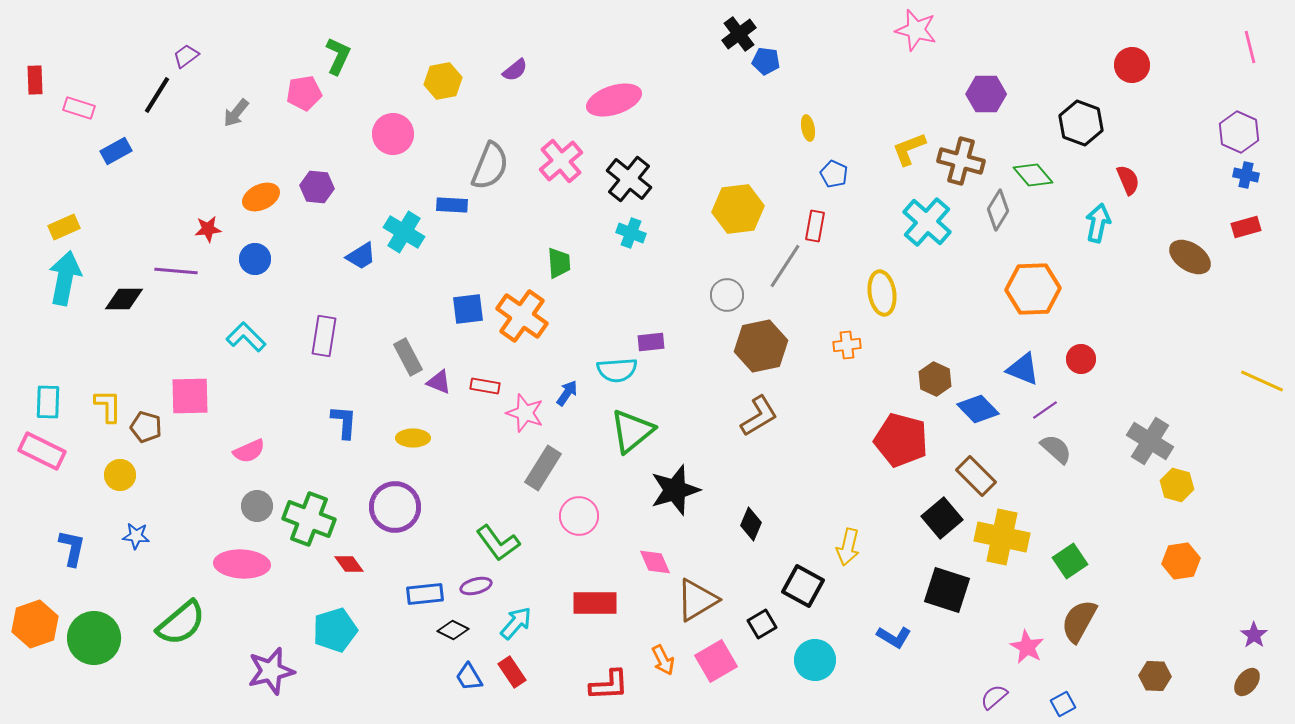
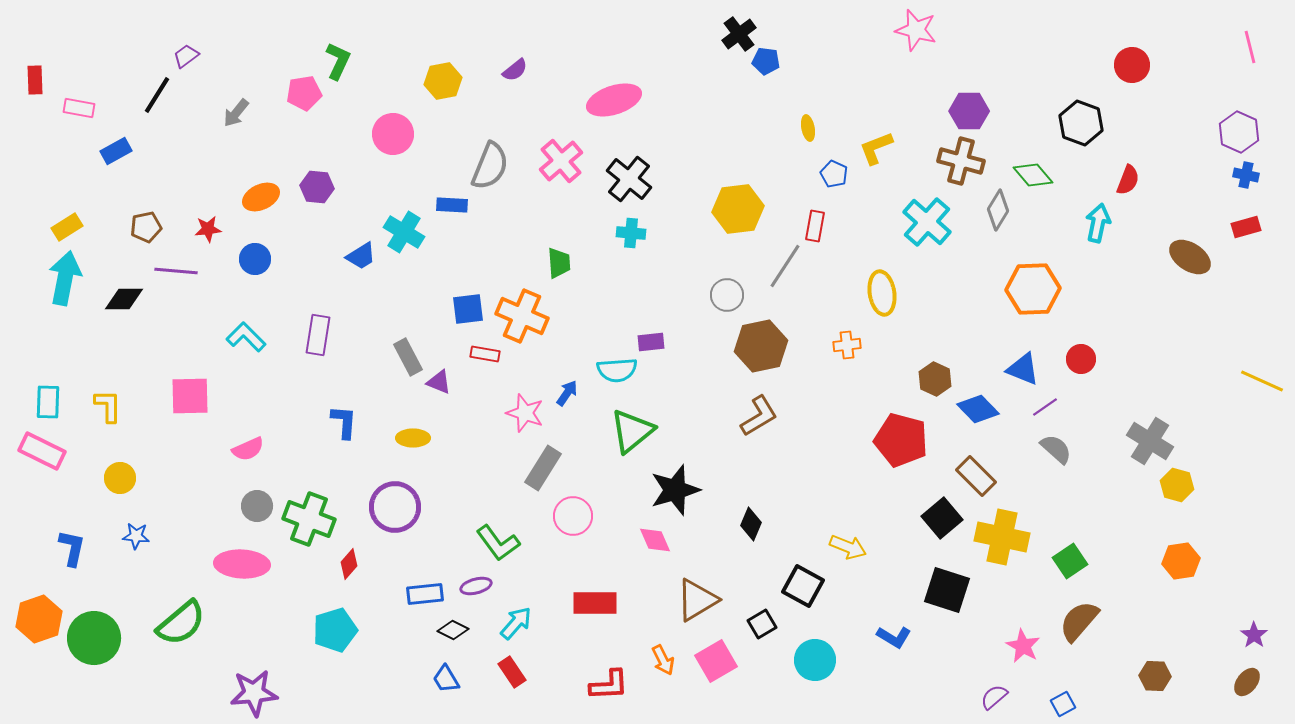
green L-shape at (338, 56): moved 5 px down
purple hexagon at (986, 94): moved 17 px left, 17 px down
pink rectangle at (79, 108): rotated 8 degrees counterclockwise
yellow L-shape at (909, 149): moved 33 px left, 1 px up
red semicircle at (1128, 180): rotated 44 degrees clockwise
yellow rectangle at (64, 227): moved 3 px right; rotated 8 degrees counterclockwise
cyan cross at (631, 233): rotated 16 degrees counterclockwise
orange cross at (522, 316): rotated 12 degrees counterclockwise
purple rectangle at (324, 336): moved 6 px left, 1 px up
red rectangle at (485, 386): moved 32 px up
purple line at (1045, 410): moved 3 px up
brown pentagon at (146, 427): moved 200 px up; rotated 28 degrees counterclockwise
pink semicircle at (249, 451): moved 1 px left, 2 px up
yellow circle at (120, 475): moved 3 px down
pink circle at (579, 516): moved 6 px left
yellow arrow at (848, 547): rotated 81 degrees counterclockwise
pink diamond at (655, 562): moved 22 px up
red diamond at (349, 564): rotated 76 degrees clockwise
brown semicircle at (1079, 621): rotated 12 degrees clockwise
orange hexagon at (35, 624): moved 4 px right, 5 px up
pink star at (1027, 647): moved 4 px left, 1 px up
purple star at (271, 671): moved 17 px left, 22 px down; rotated 9 degrees clockwise
blue trapezoid at (469, 677): moved 23 px left, 2 px down
